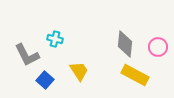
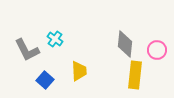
cyan cross: rotated 21 degrees clockwise
pink circle: moved 1 px left, 3 px down
gray L-shape: moved 5 px up
yellow trapezoid: rotated 30 degrees clockwise
yellow rectangle: rotated 68 degrees clockwise
